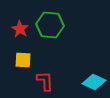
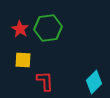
green hexagon: moved 2 px left, 3 px down; rotated 12 degrees counterclockwise
cyan diamond: rotated 70 degrees counterclockwise
